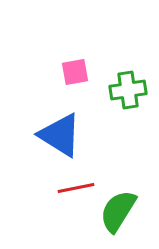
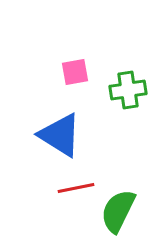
green semicircle: rotated 6 degrees counterclockwise
